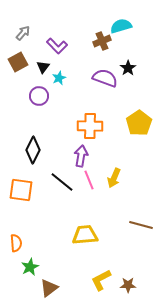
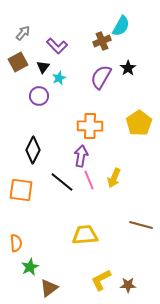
cyan semicircle: rotated 135 degrees clockwise
purple semicircle: moved 4 px left, 1 px up; rotated 80 degrees counterclockwise
